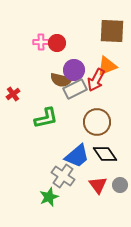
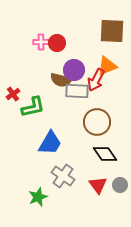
gray rectangle: moved 2 px right, 2 px down; rotated 30 degrees clockwise
green L-shape: moved 13 px left, 11 px up
blue trapezoid: moved 27 px left, 13 px up; rotated 20 degrees counterclockwise
green star: moved 11 px left
